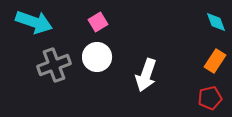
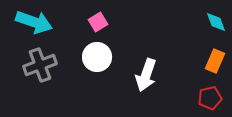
orange rectangle: rotated 10 degrees counterclockwise
gray cross: moved 14 px left
